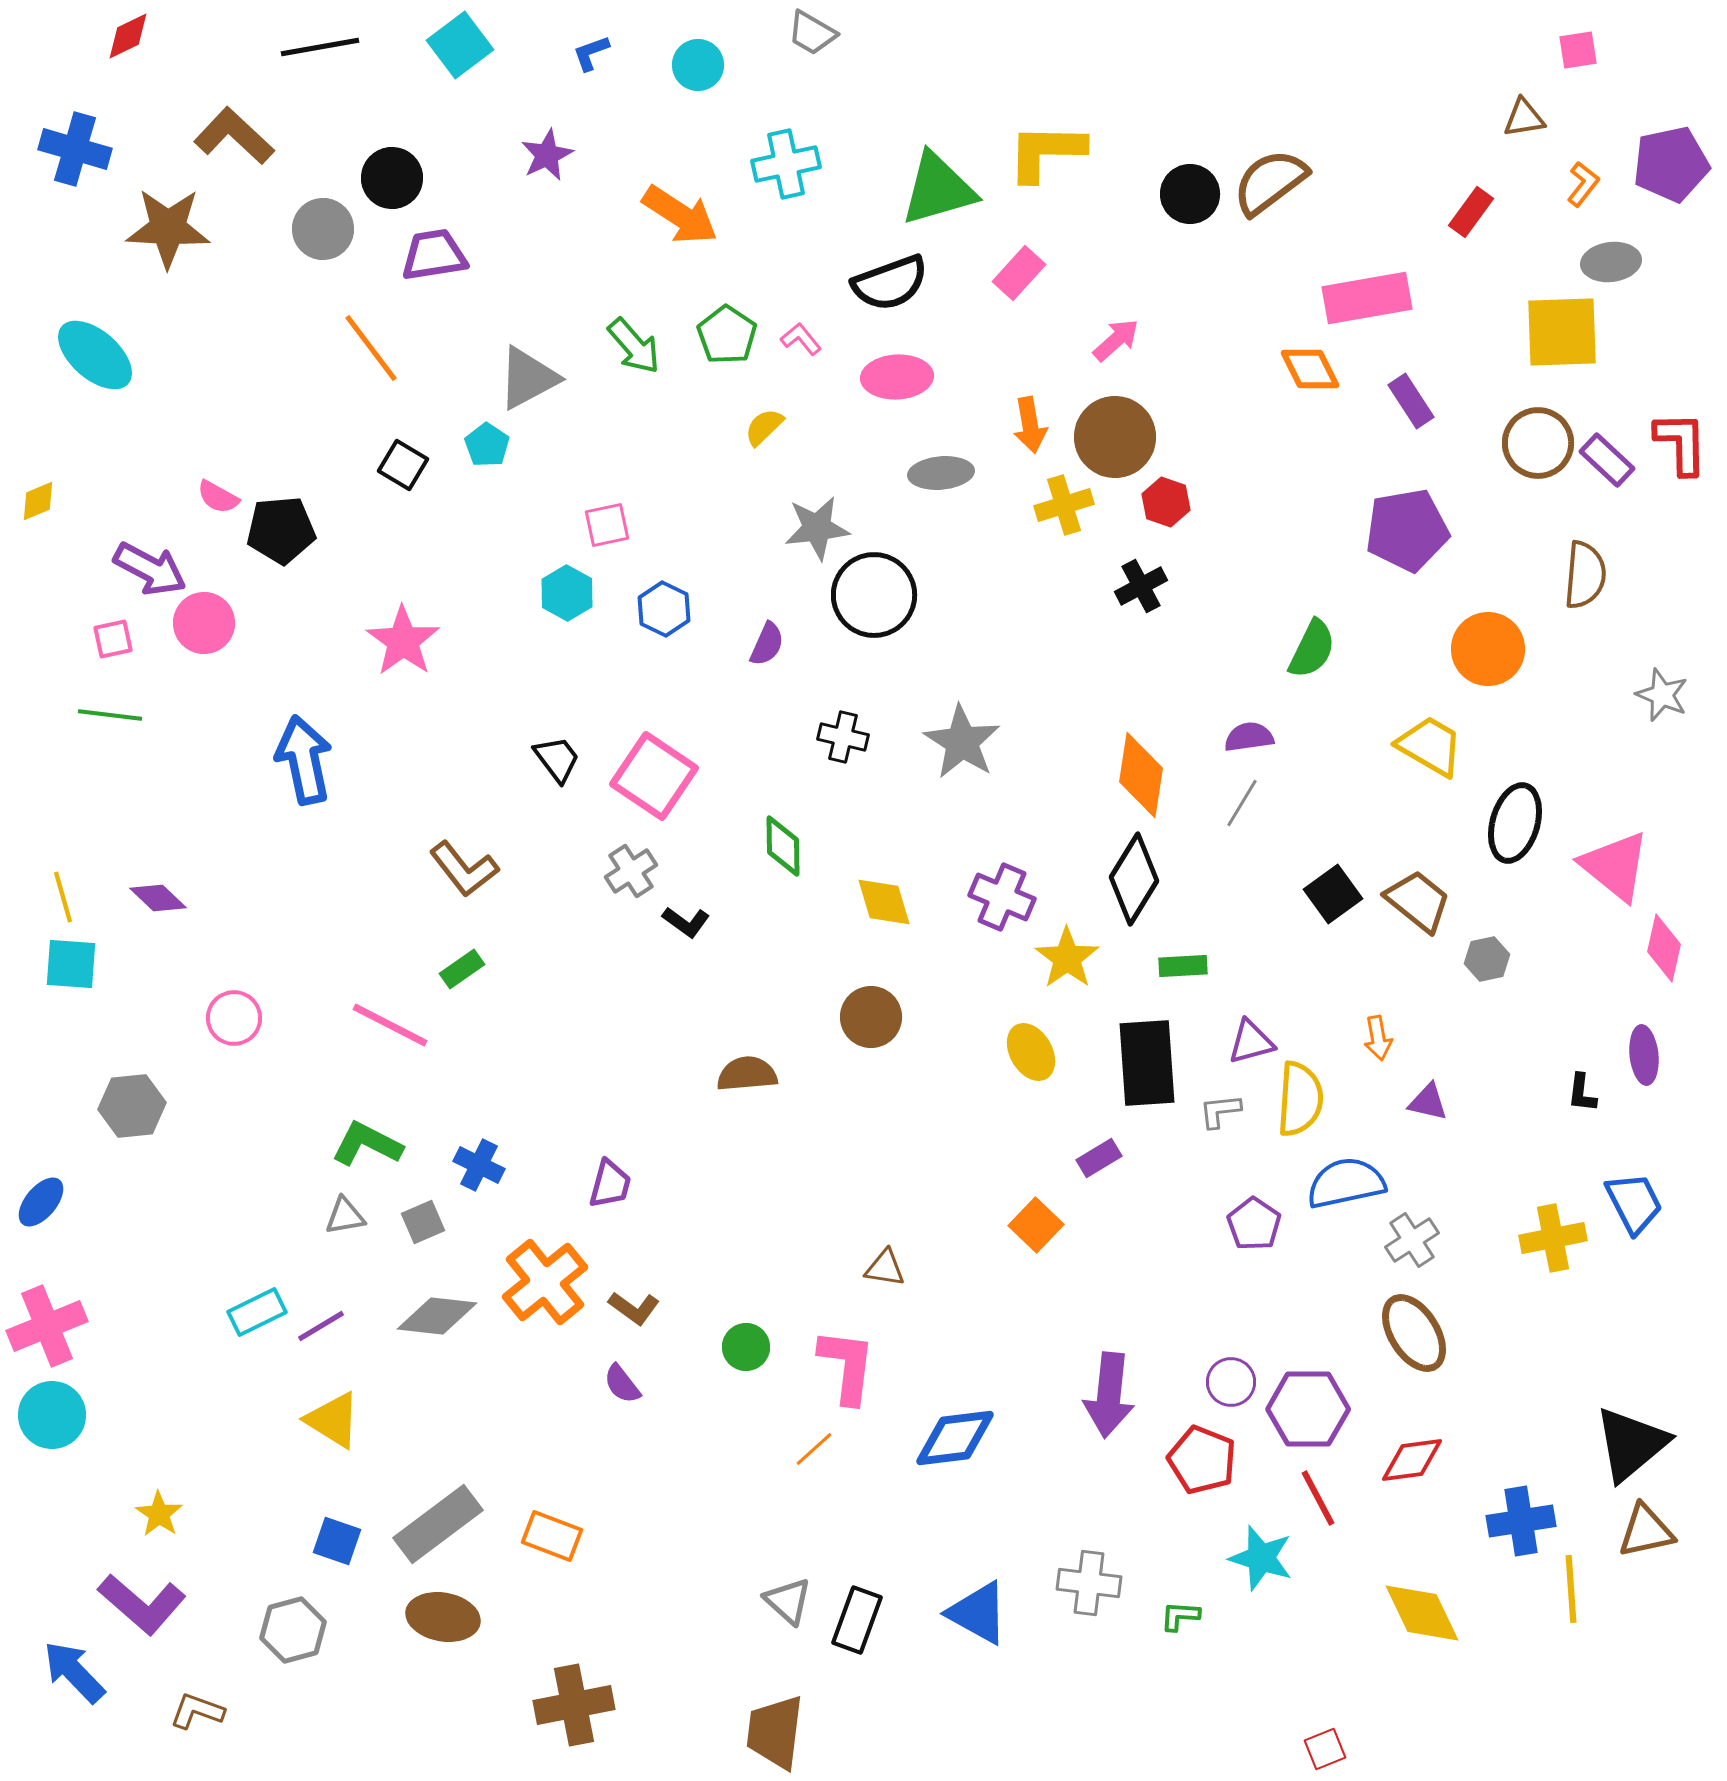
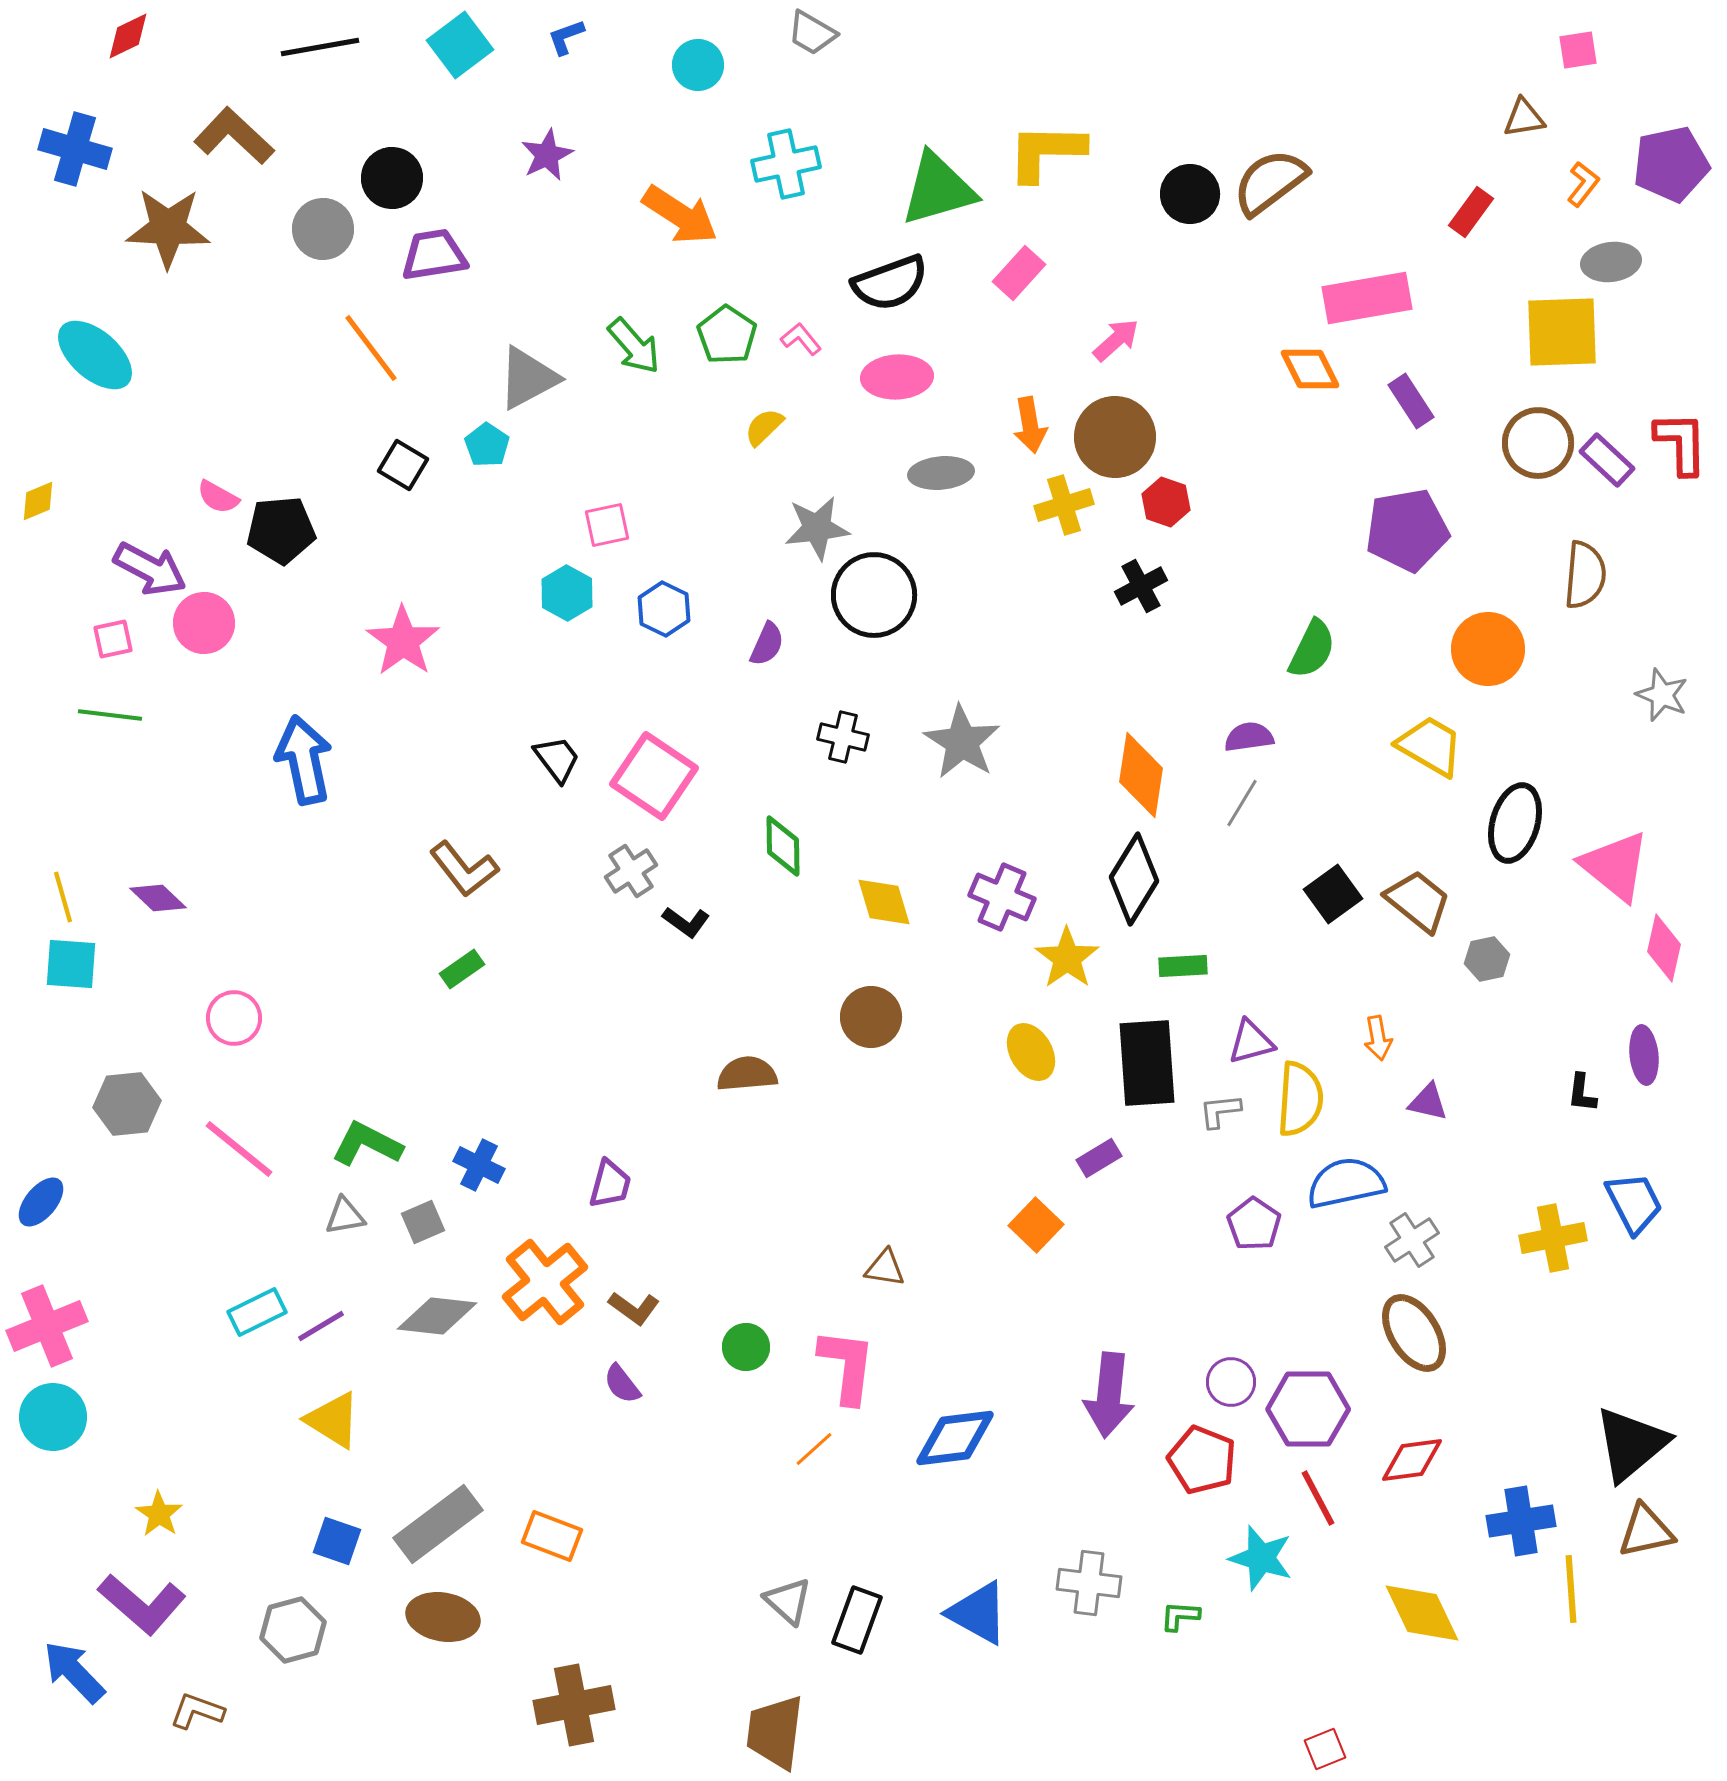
blue L-shape at (591, 53): moved 25 px left, 16 px up
pink line at (390, 1025): moved 151 px left, 124 px down; rotated 12 degrees clockwise
gray hexagon at (132, 1106): moved 5 px left, 2 px up
cyan circle at (52, 1415): moved 1 px right, 2 px down
